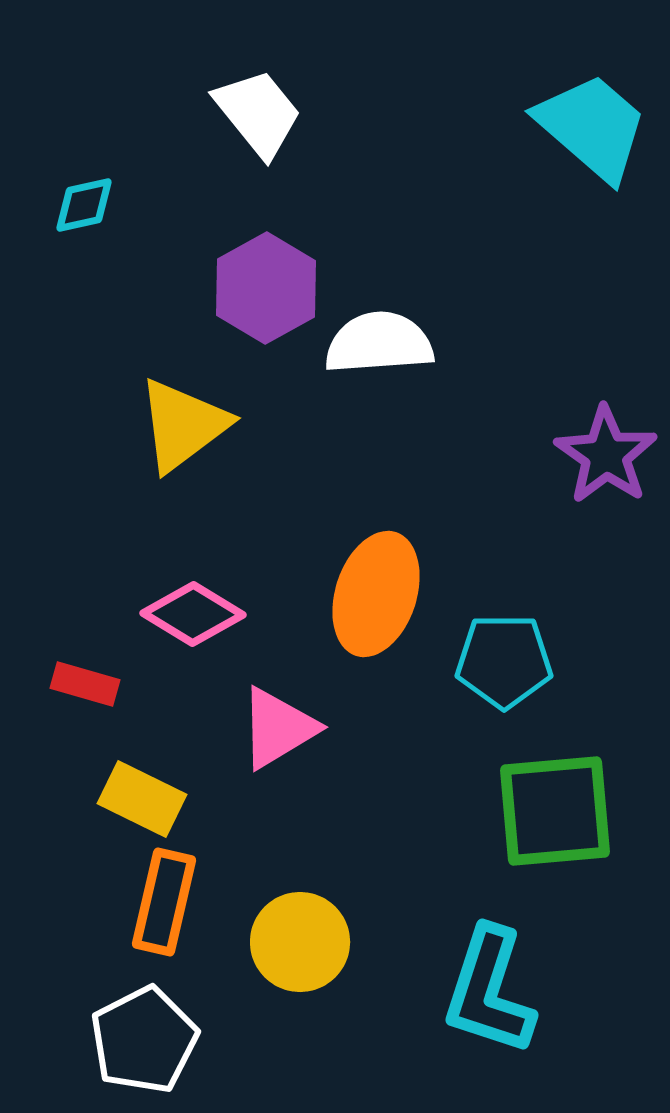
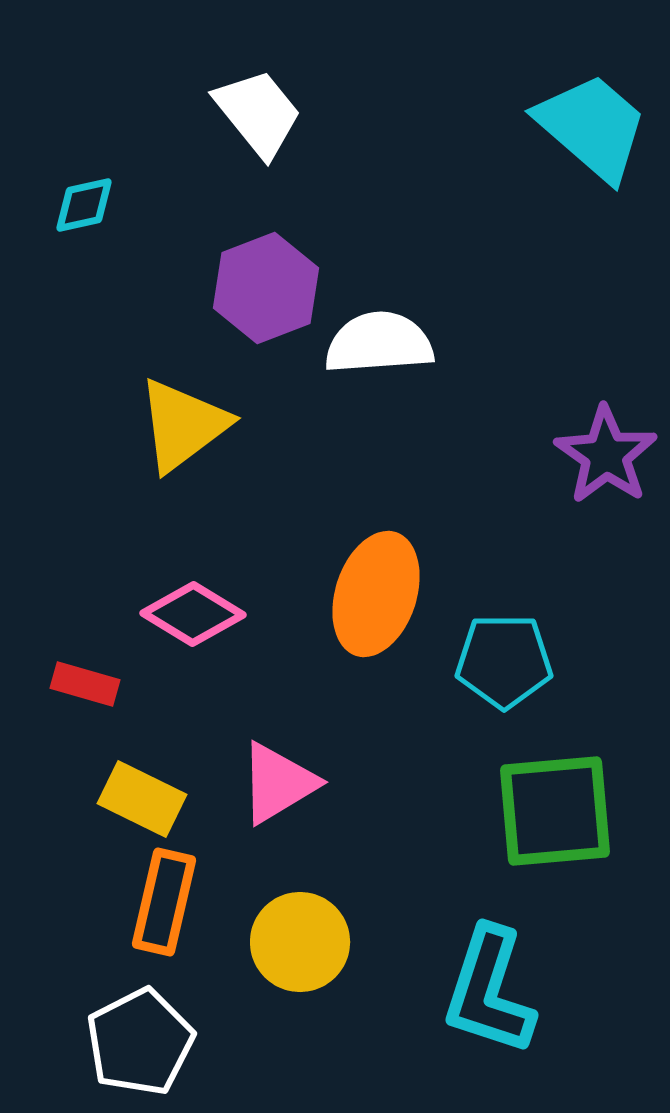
purple hexagon: rotated 8 degrees clockwise
pink triangle: moved 55 px down
white pentagon: moved 4 px left, 2 px down
